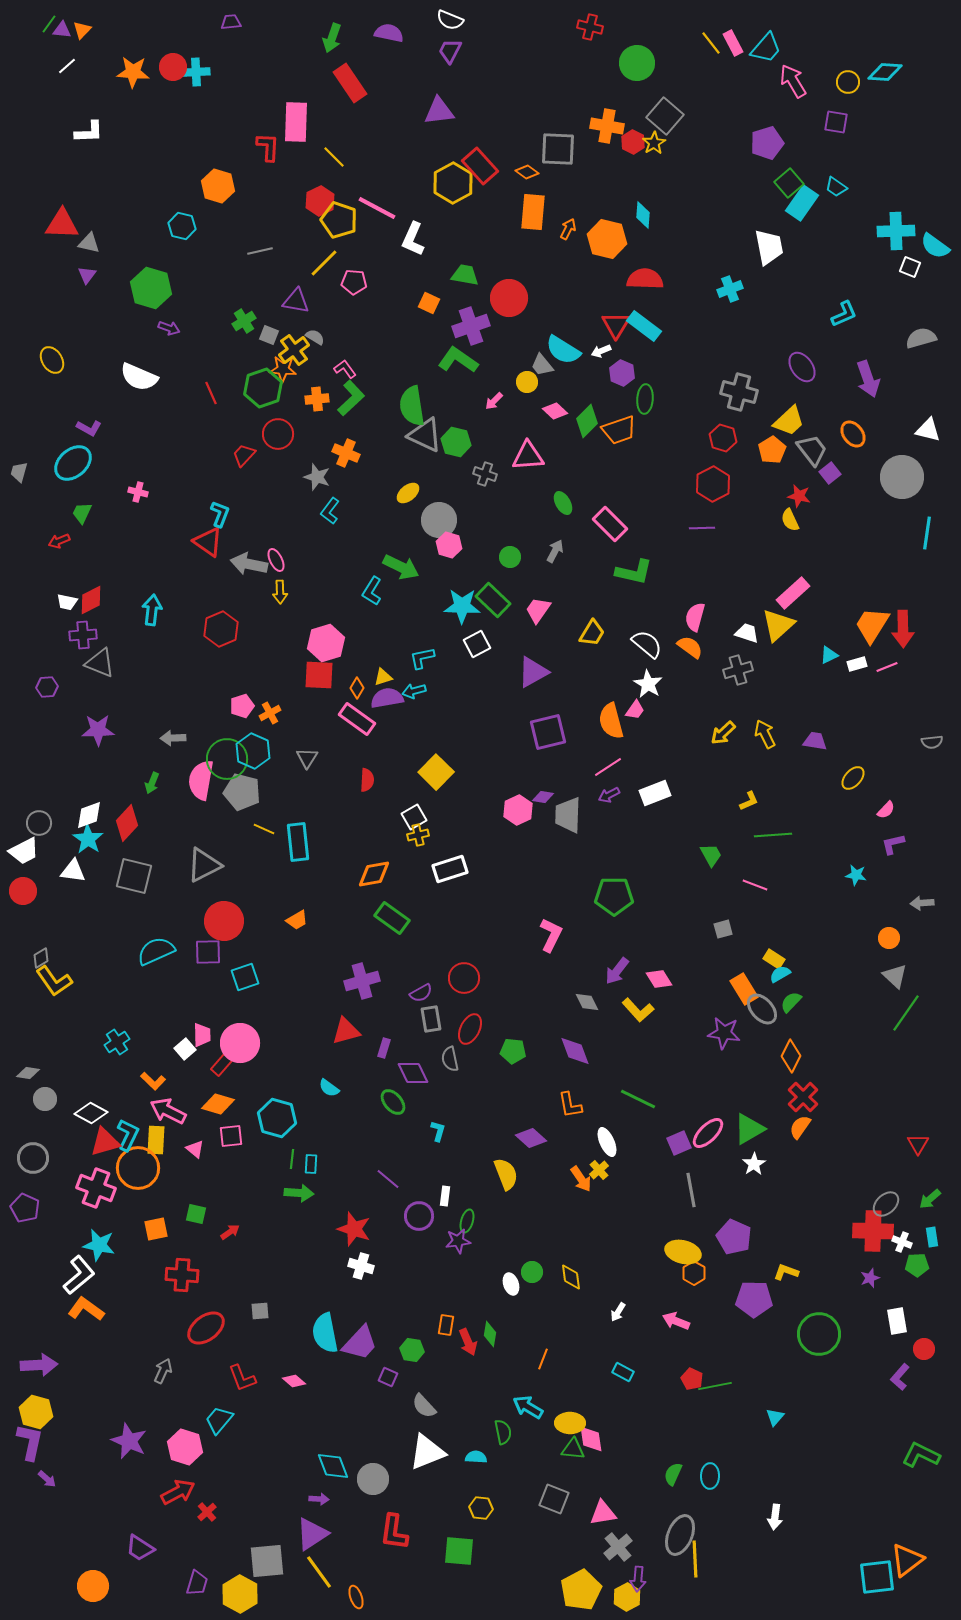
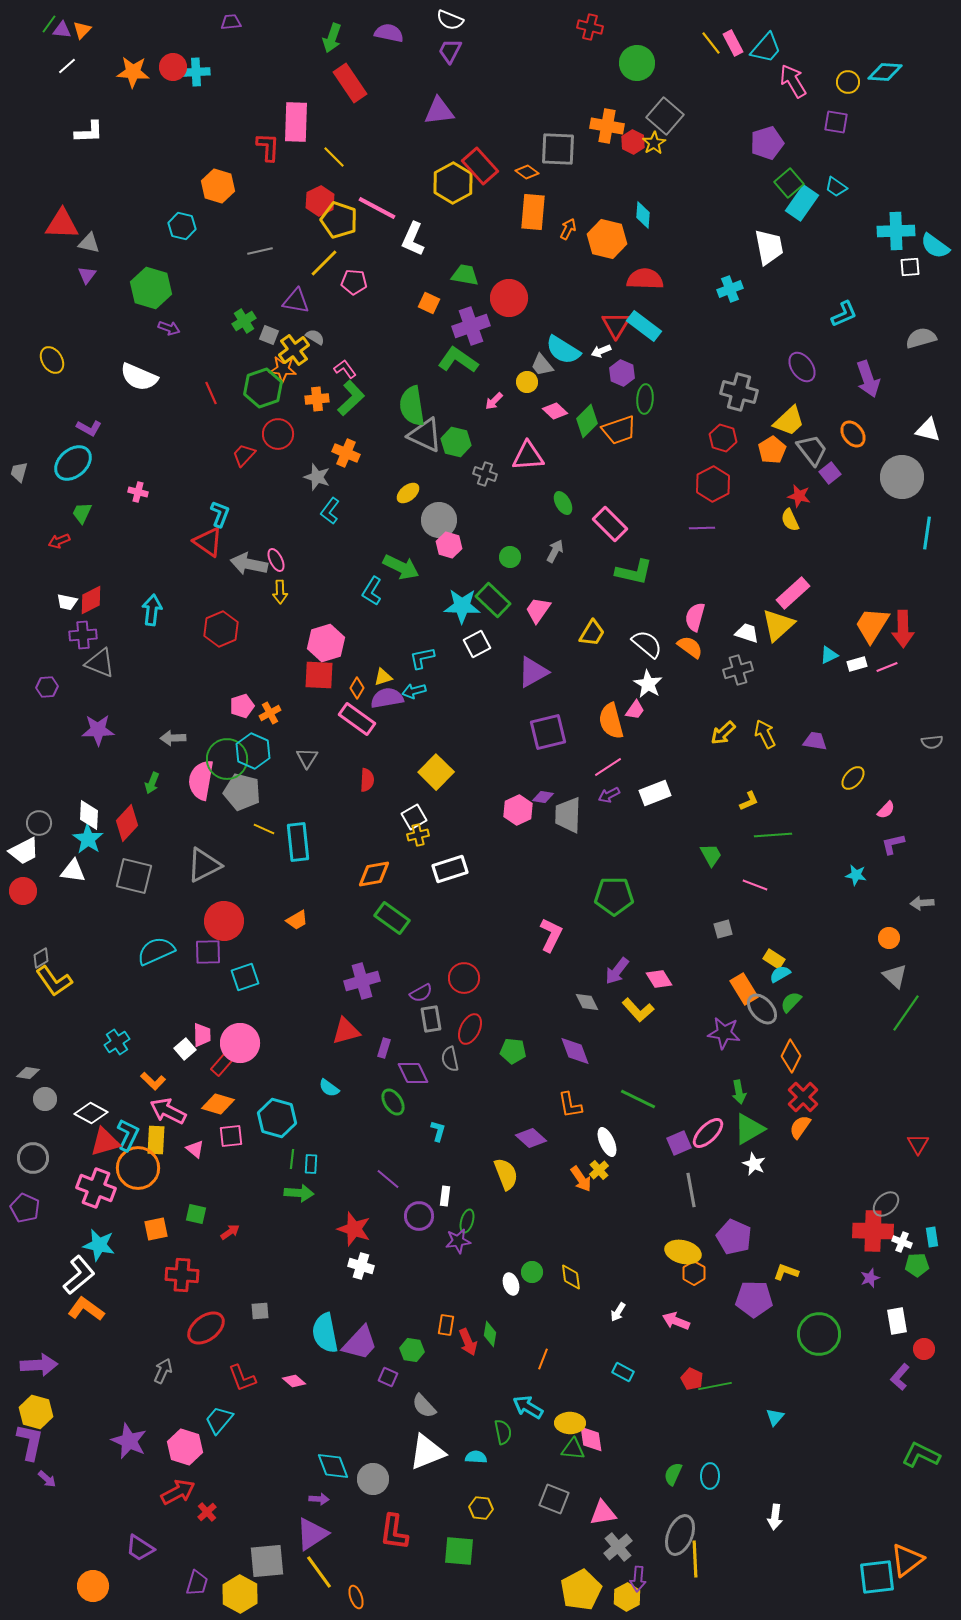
white square at (910, 267): rotated 25 degrees counterclockwise
white diamond at (89, 815): rotated 68 degrees counterclockwise
green ellipse at (393, 1102): rotated 8 degrees clockwise
white star at (754, 1164): rotated 15 degrees counterclockwise
green arrow at (930, 1199): moved 191 px left, 107 px up; rotated 60 degrees counterclockwise
